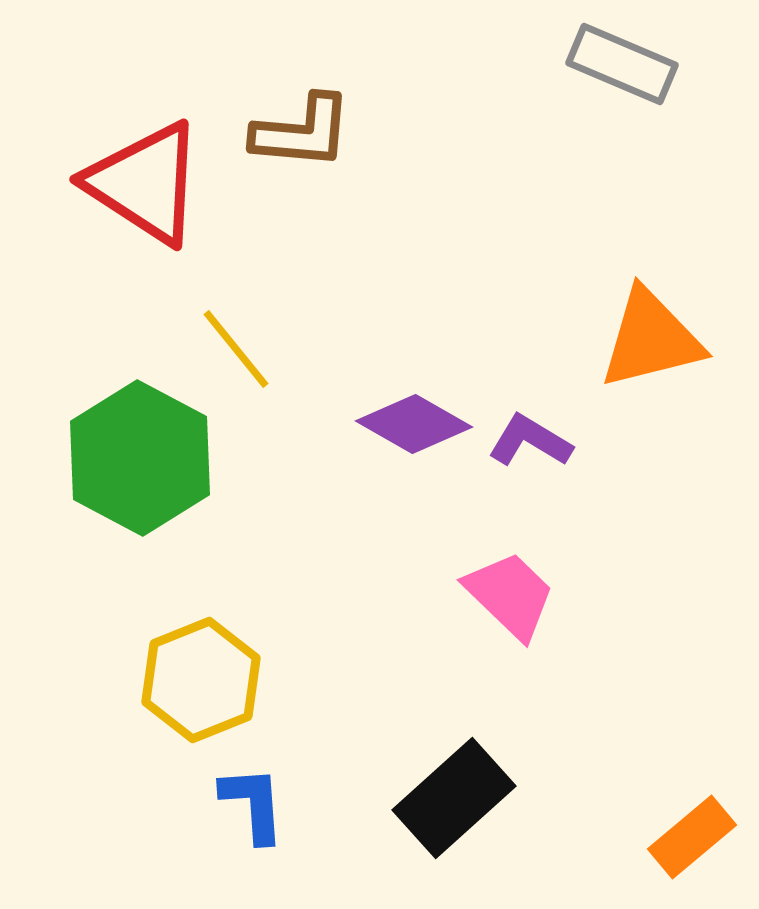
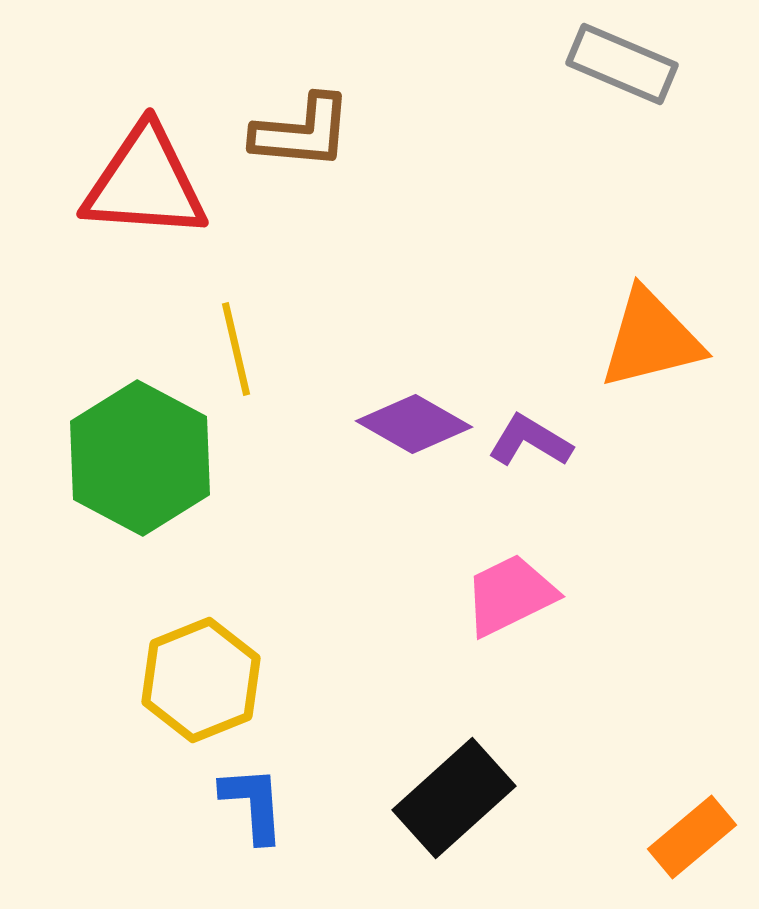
red triangle: rotated 29 degrees counterclockwise
yellow line: rotated 26 degrees clockwise
pink trapezoid: rotated 70 degrees counterclockwise
